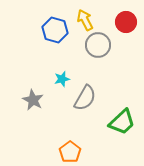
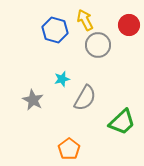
red circle: moved 3 px right, 3 px down
orange pentagon: moved 1 px left, 3 px up
